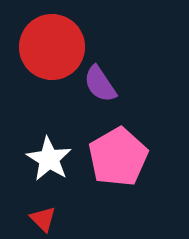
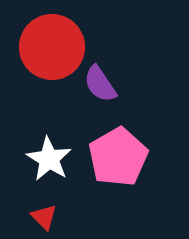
red triangle: moved 1 px right, 2 px up
